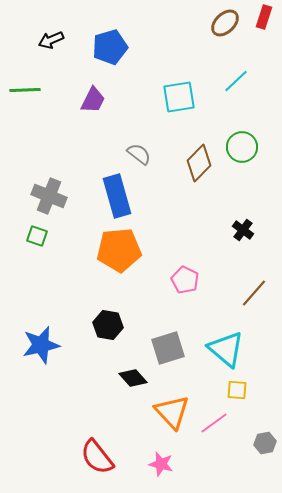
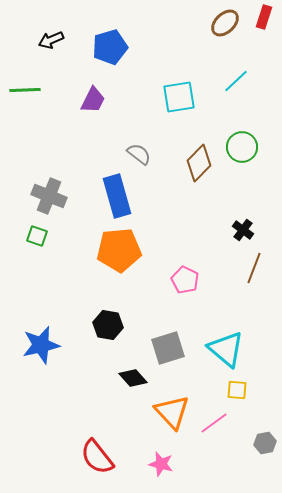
brown line: moved 25 px up; rotated 20 degrees counterclockwise
